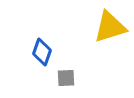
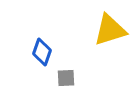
yellow triangle: moved 3 px down
